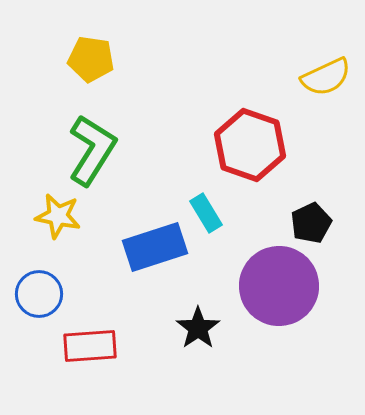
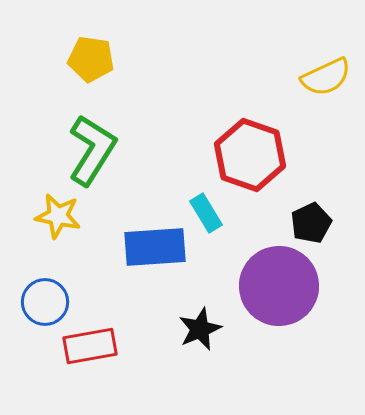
red hexagon: moved 10 px down
blue rectangle: rotated 14 degrees clockwise
blue circle: moved 6 px right, 8 px down
black star: moved 2 px right, 1 px down; rotated 12 degrees clockwise
red rectangle: rotated 6 degrees counterclockwise
